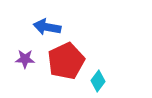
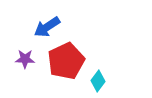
blue arrow: rotated 44 degrees counterclockwise
